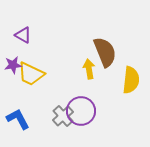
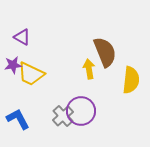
purple triangle: moved 1 px left, 2 px down
